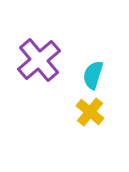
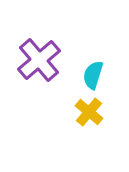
yellow cross: moved 1 px left
